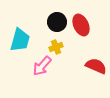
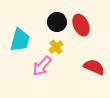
yellow cross: rotated 16 degrees counterclockwise
red semicircle: moved 2 px left, 1 px down
